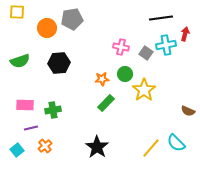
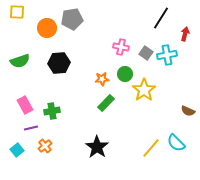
black line: rotated 50 degrees counterclockwise
cyan cross: moved 1 px right, 10 px down
pink rectangle: rotated 60 degrees clockwise
green cross: moved 1 px left, 1 px down
